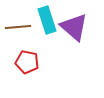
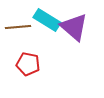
cyan rectangle: rotated 40 degrees counterclockwise
red pentagon: moved 1 px right, 2 px down
